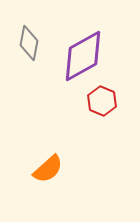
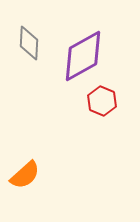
gray diamond: rotated 8 degrees counterclockwise
orange semicircle: moved 23 px left, 6 px down
